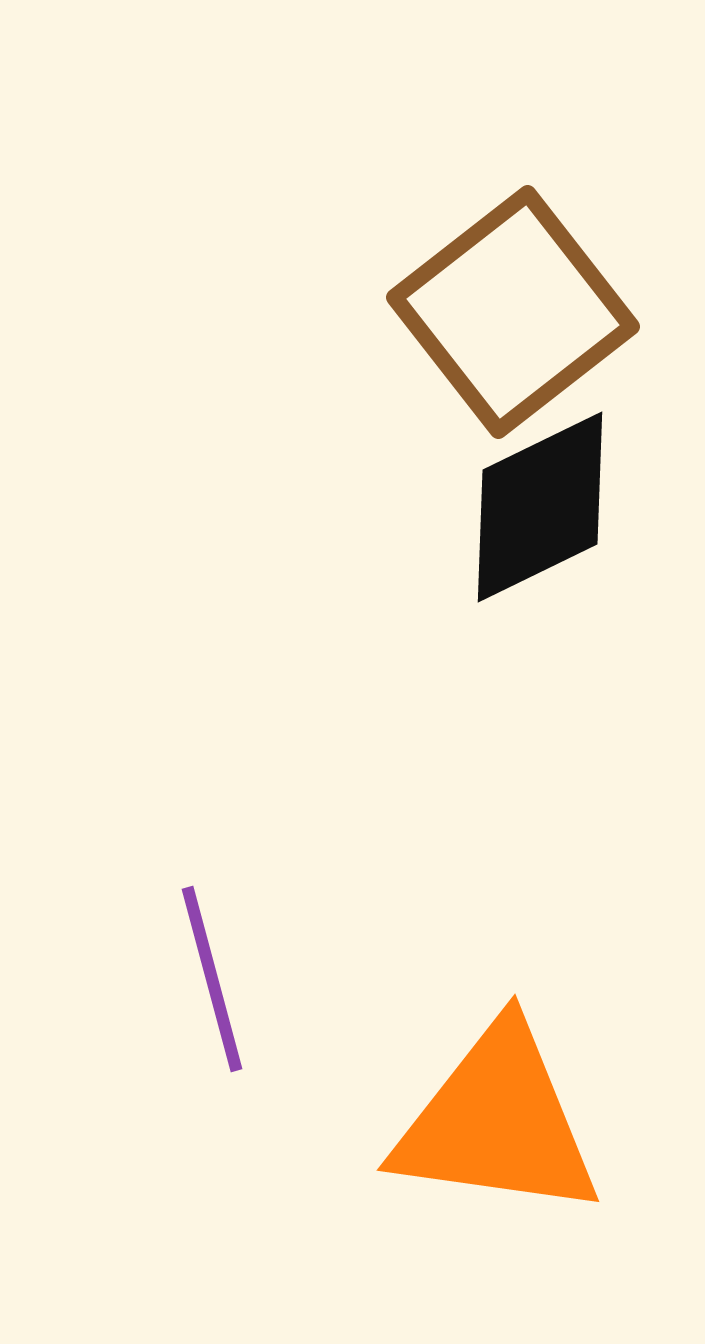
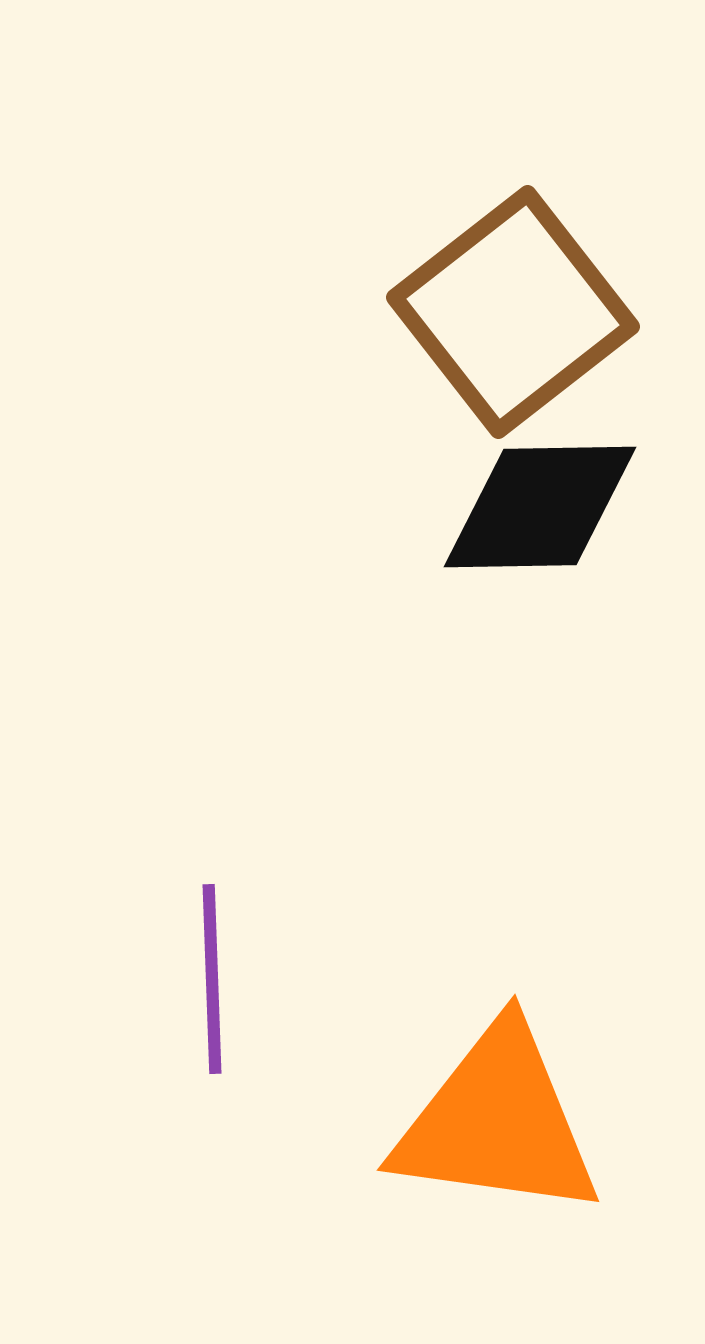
black diamond: rotated 25 degrees clockwise
purple line: rotated 13 degrees clockwise
